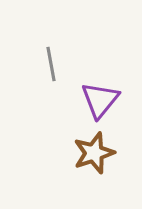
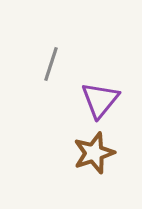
gray line: rotated 28 degrees clockwise
